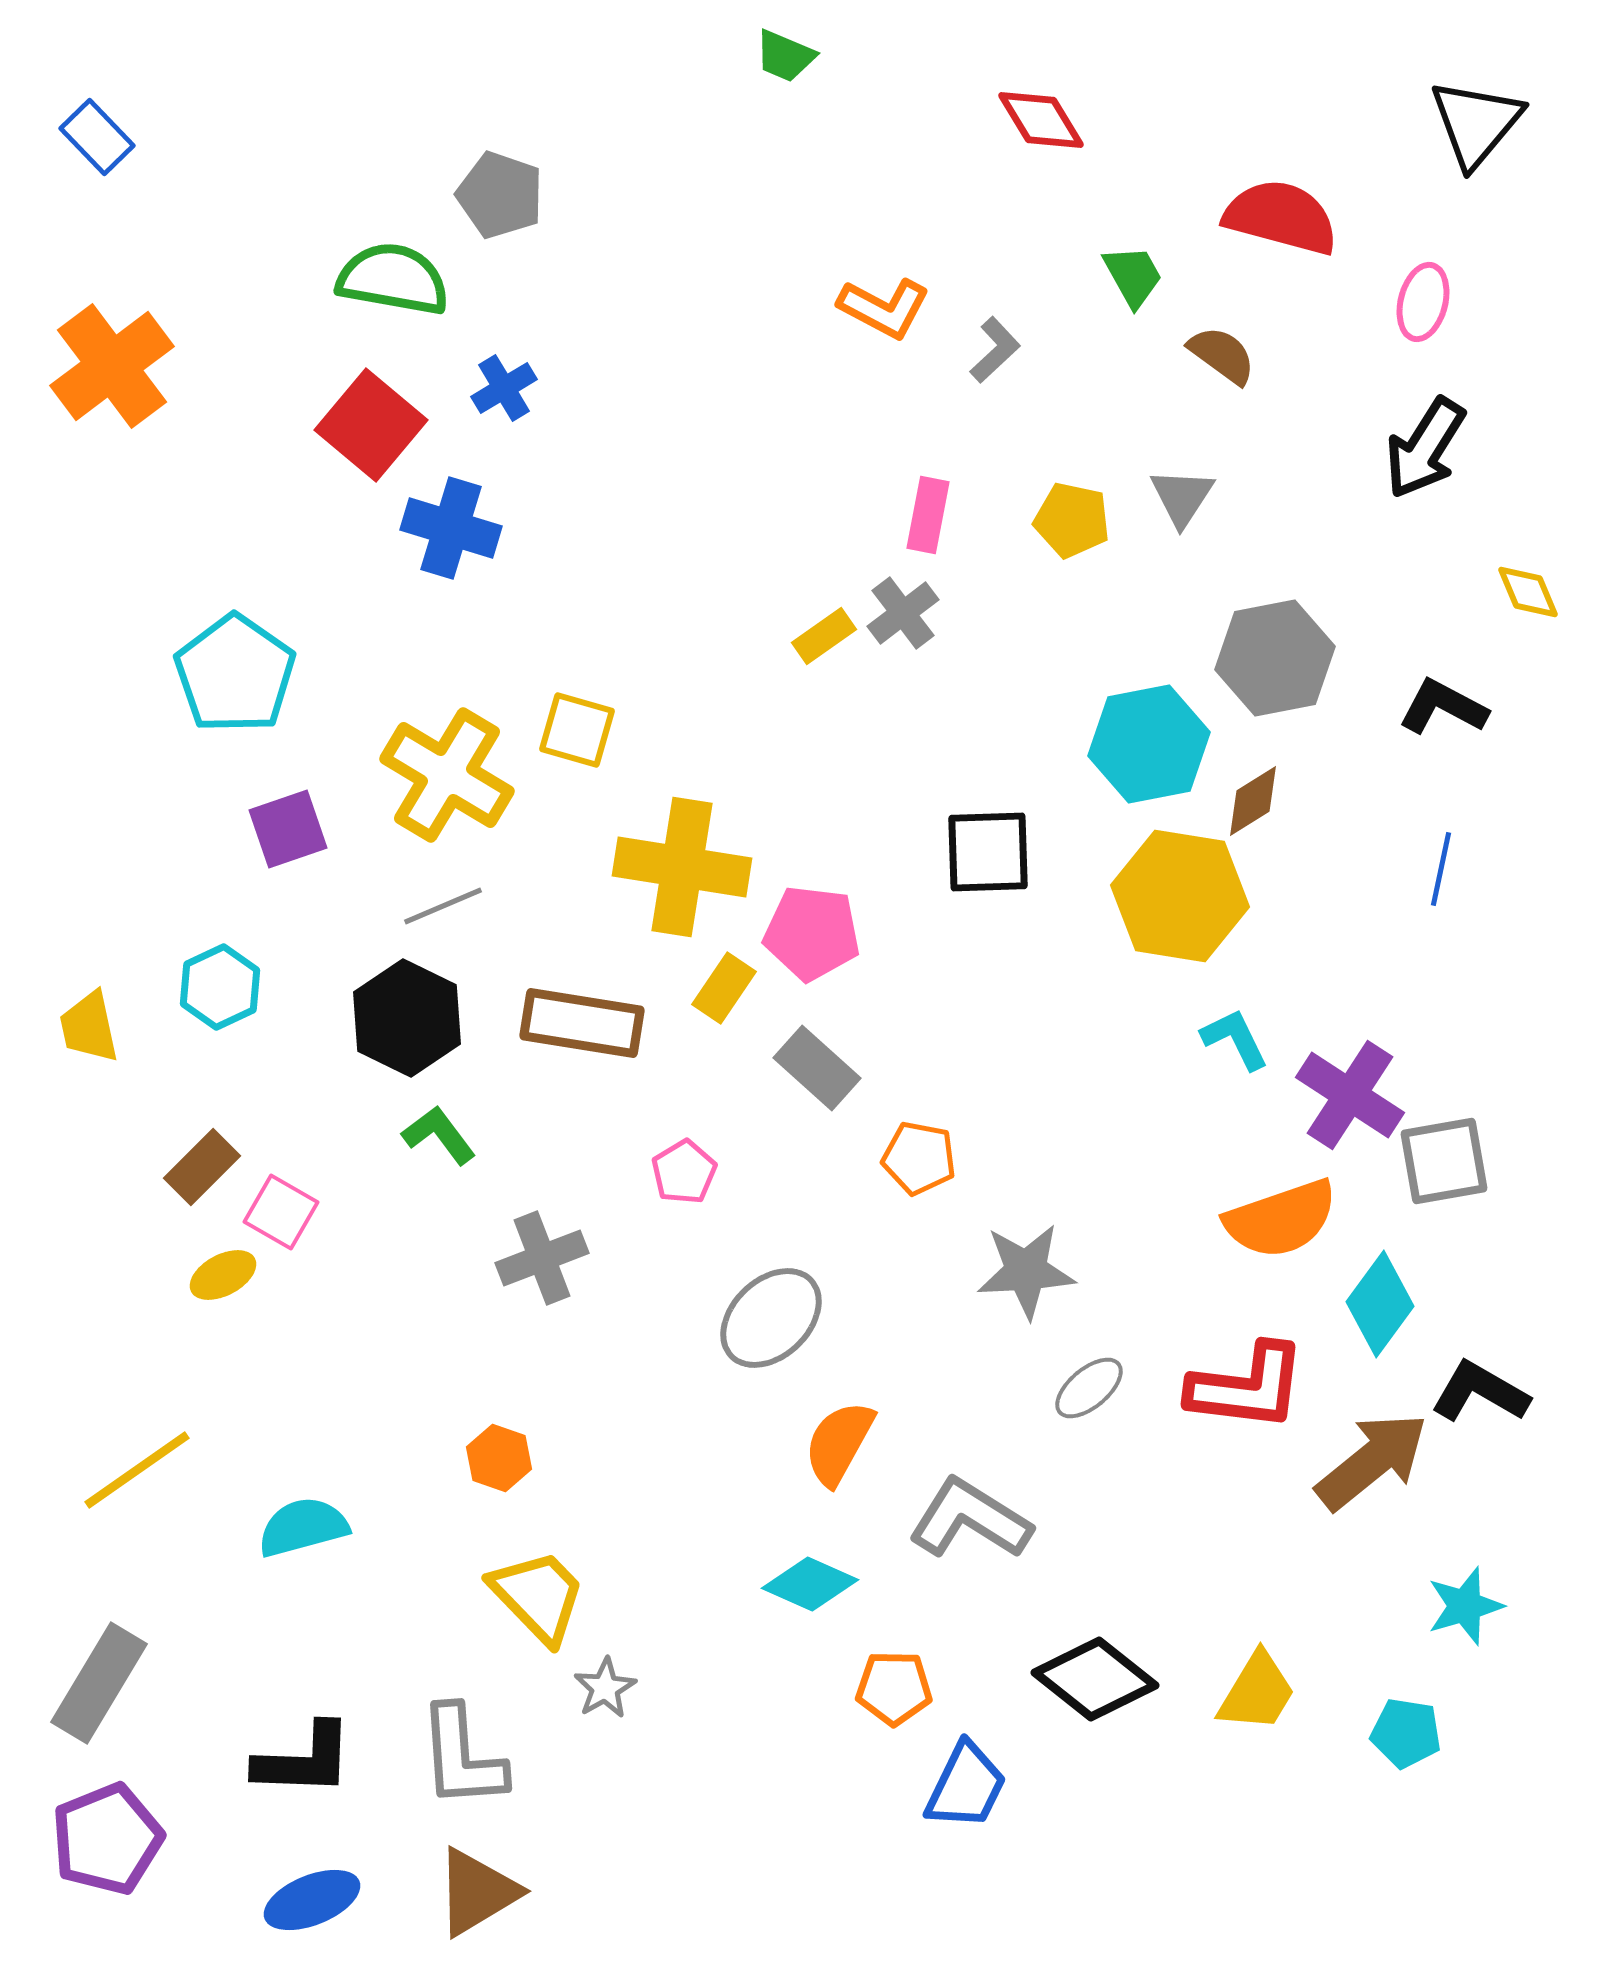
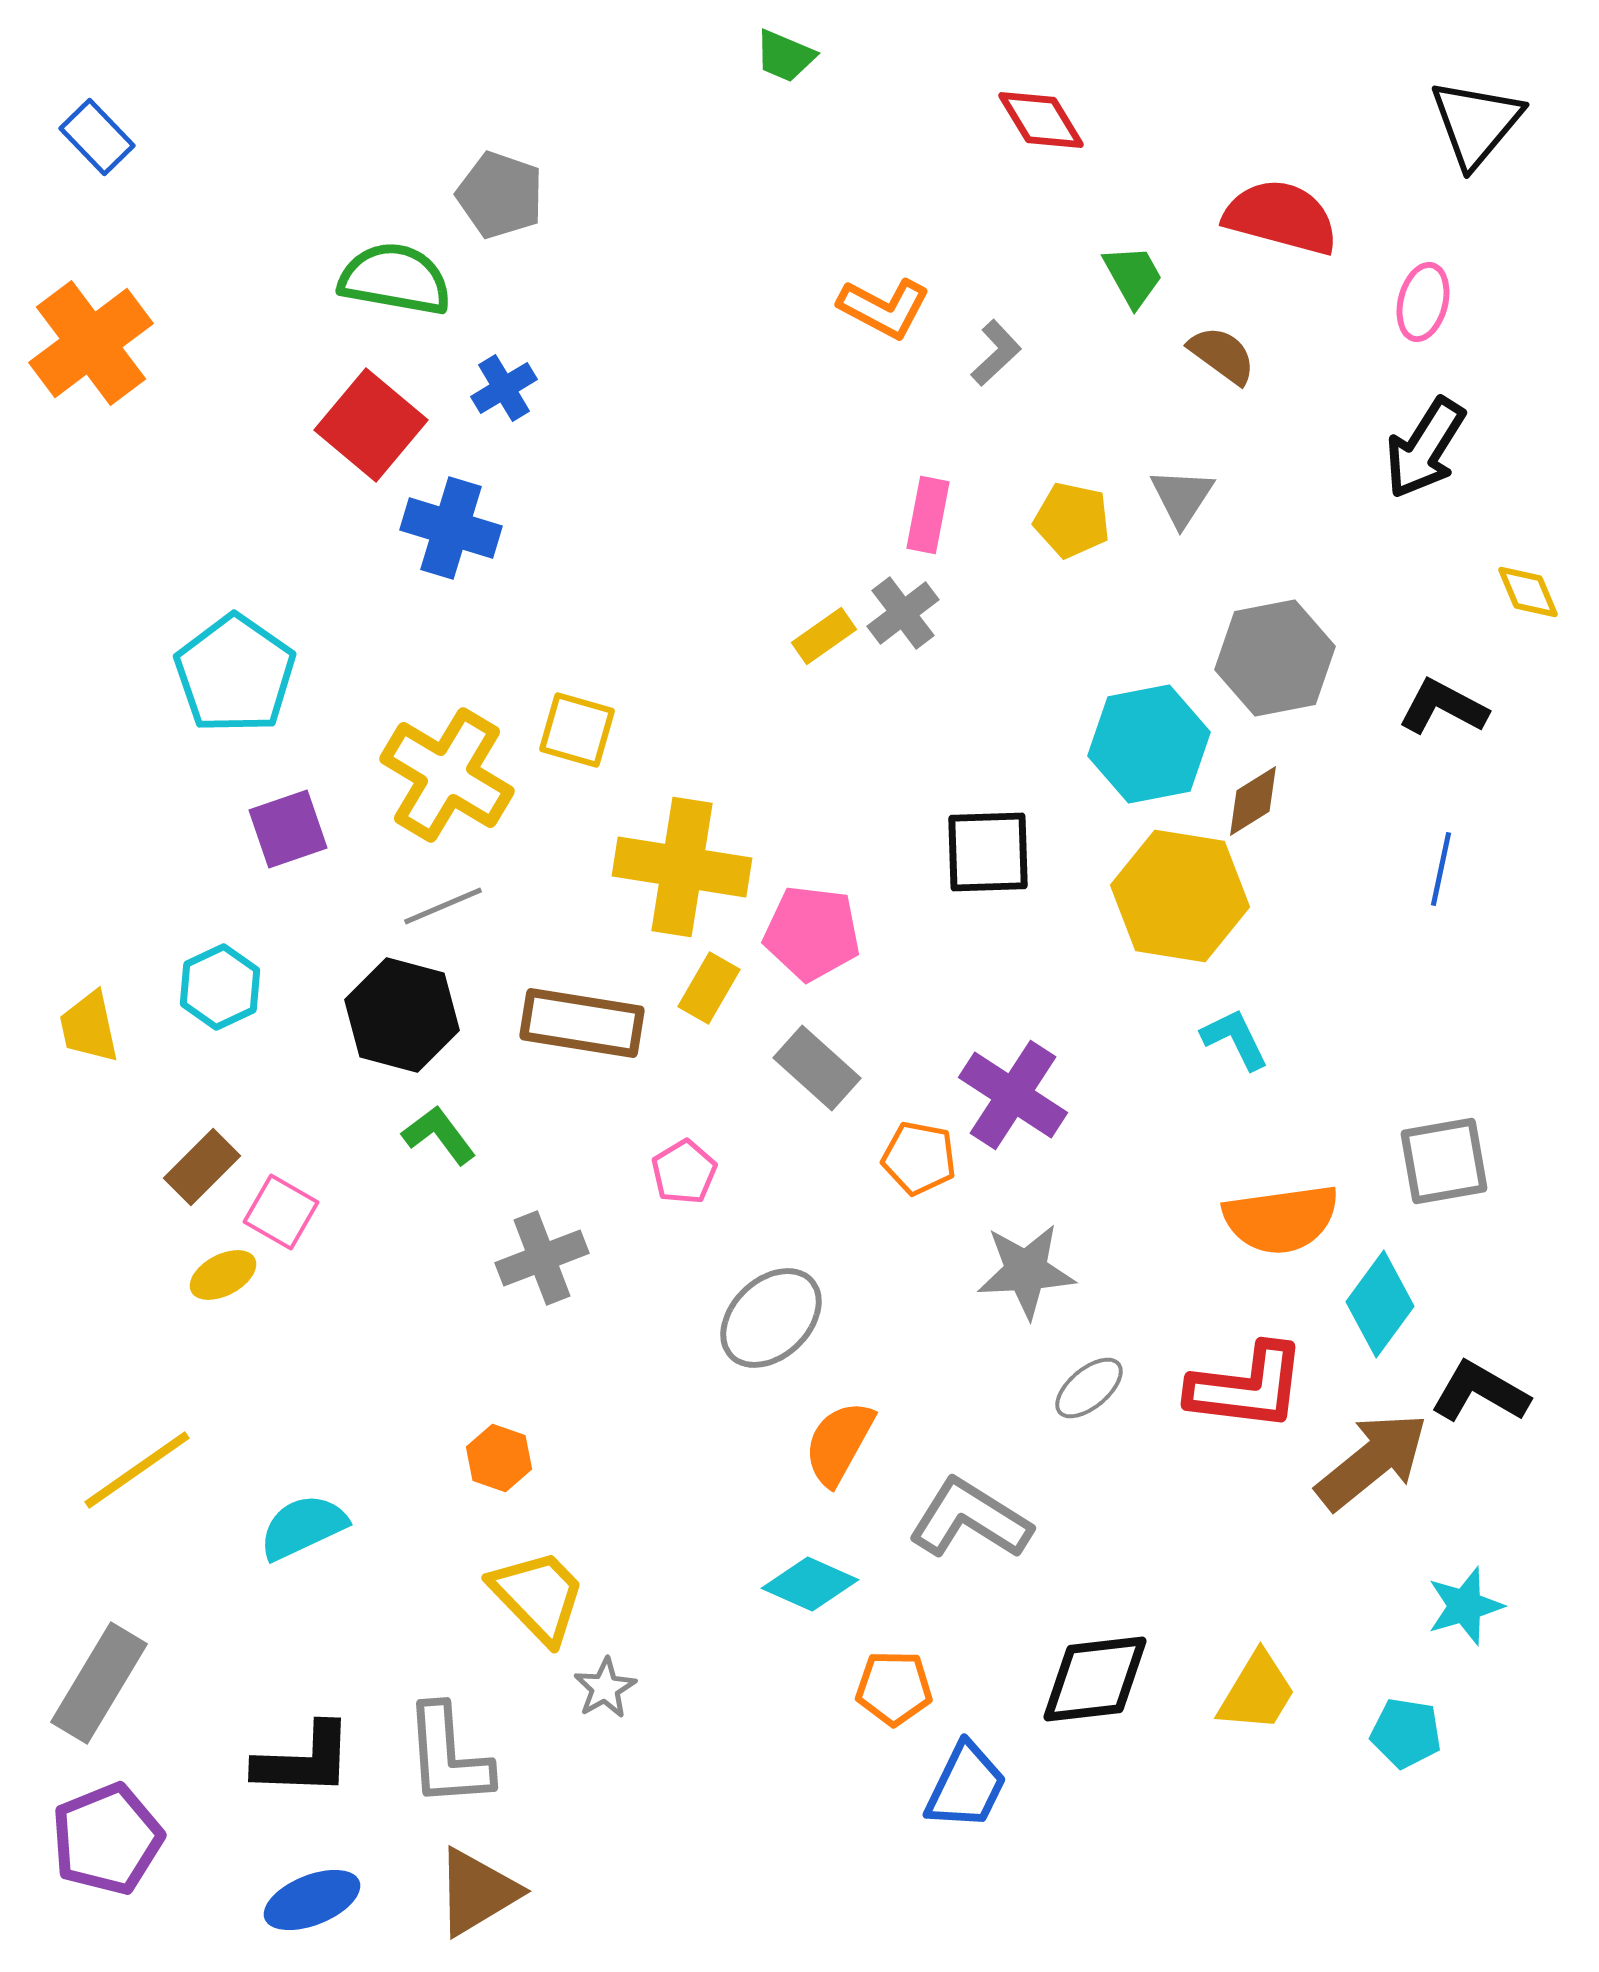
green semicircle at (393, 279): moved 2 px right
gray L-shape at (995, 350): moved 1 px right, 3 px down
orange cross at (112, 366): moved 21 px left, 23 px up
yellow rectangle at (724, 988): moved 15 px left; rotated 4 degrees counterclockwise
black hexagon at (407, 1018): moved 5 px left, 3 px up; rotated 11 degrees counterclockwise
purple cross at (1350, 1095): moved 337 px left
orange semicircle at (1281, 1219): rotated 11 degrees clockwise
cyan semicircle at (303, 1527): rotated 10 degrees counterclockwise
black diamond at (1095, 1679): rotated 45 degrees counterclockwise
gray L-shape at (462, 1757): moved 14 px left, 1 px up
